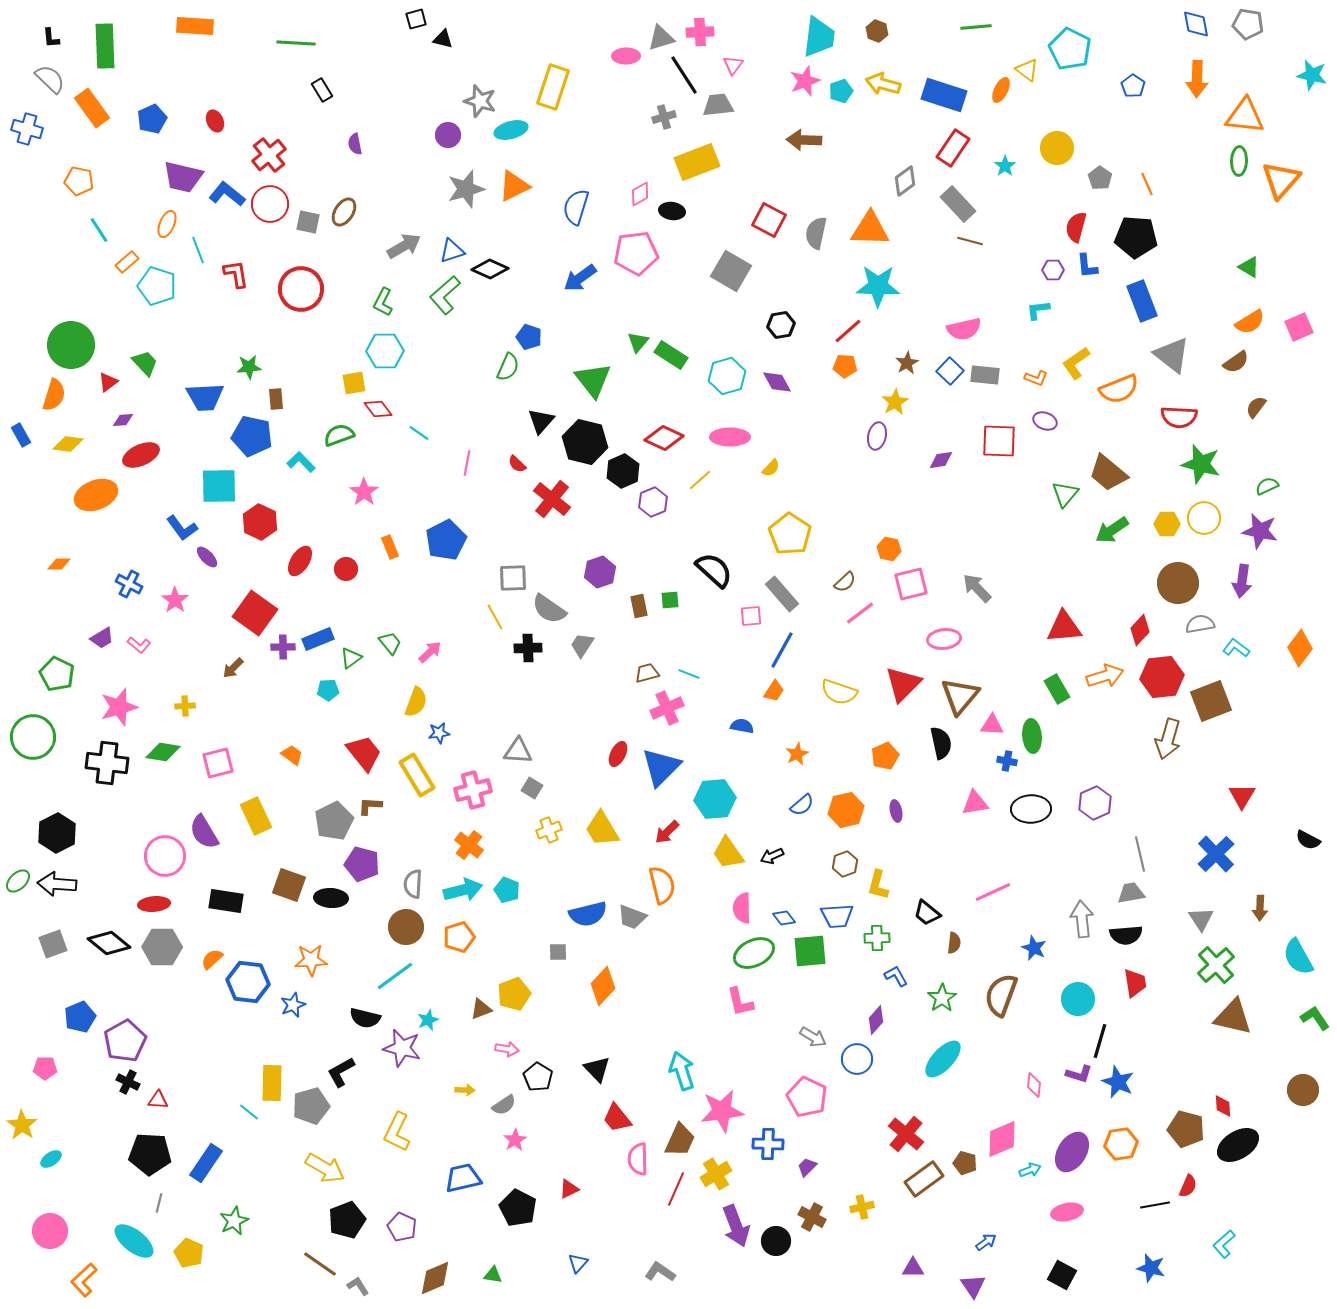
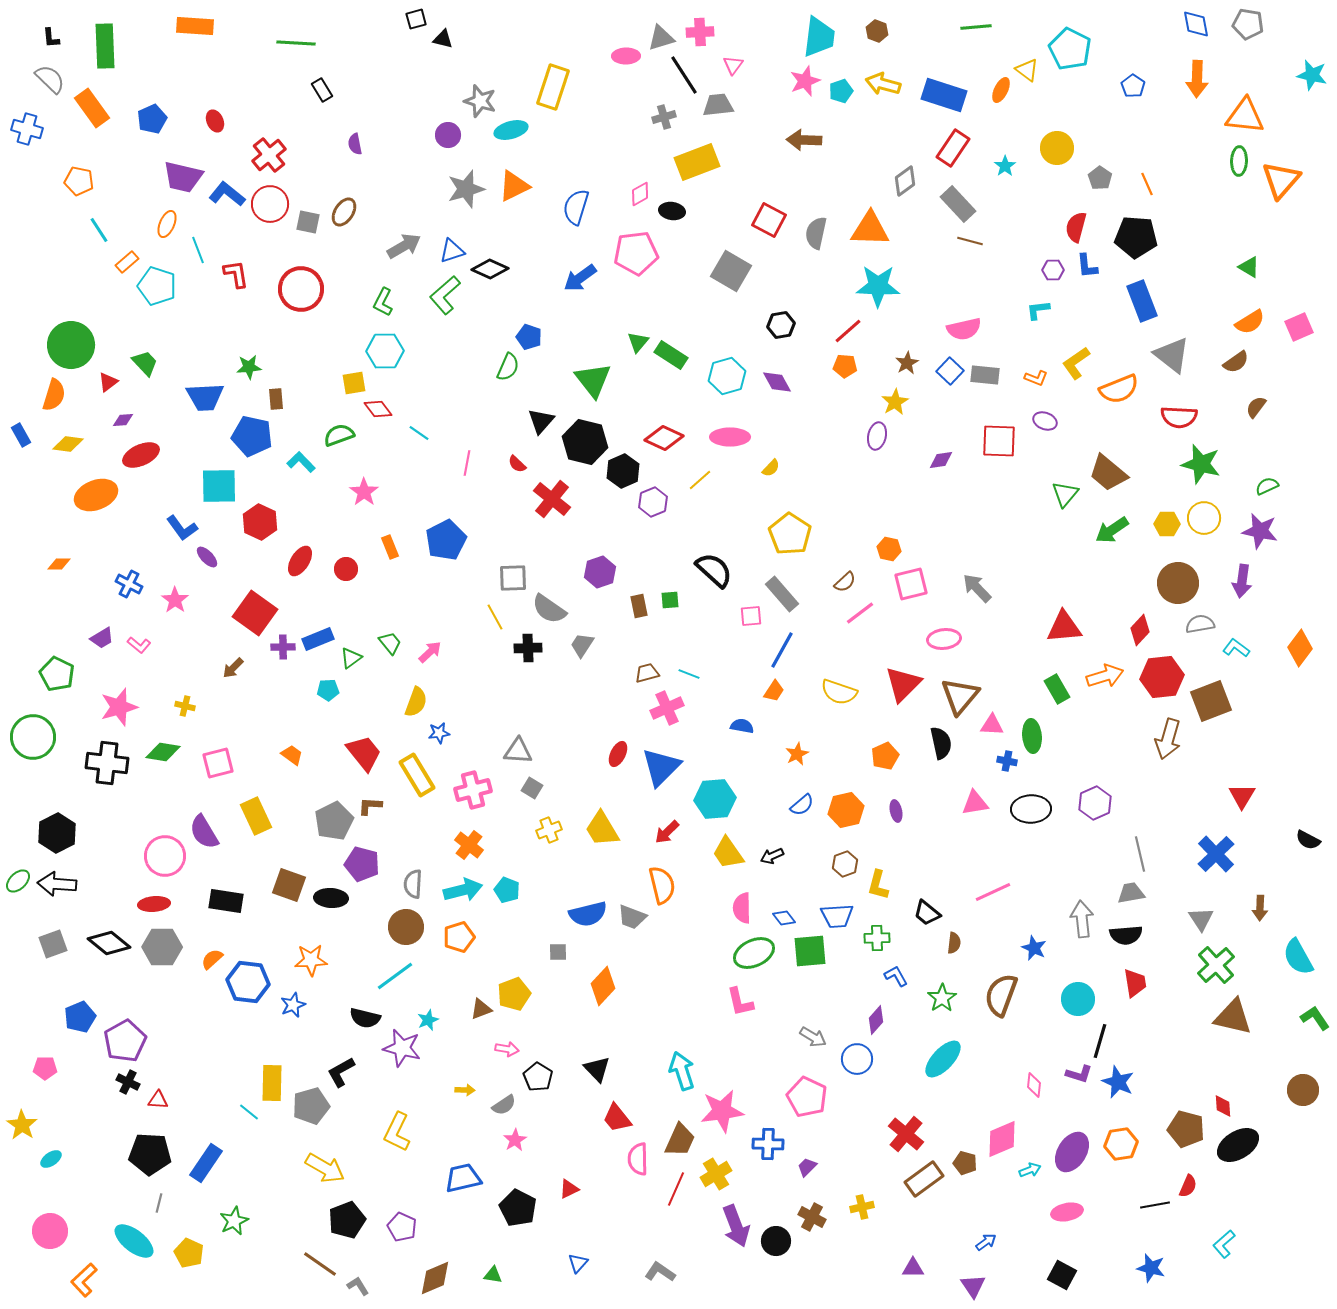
yellow cross at (185, 706): rotated 18 degrees clockwise
